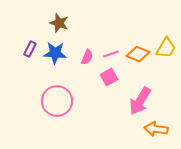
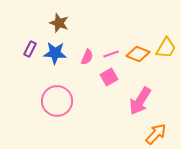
orange arrow: moved 5 px down; rotated 125 degrees clockwise
